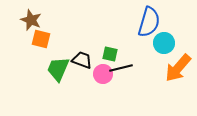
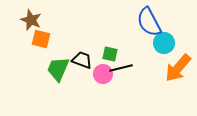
blue semicircle: rotated 136 degrees clockwise
